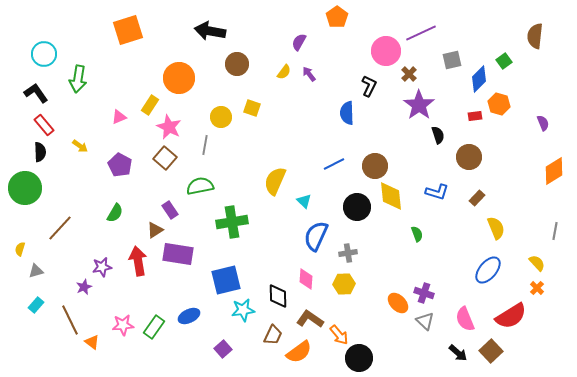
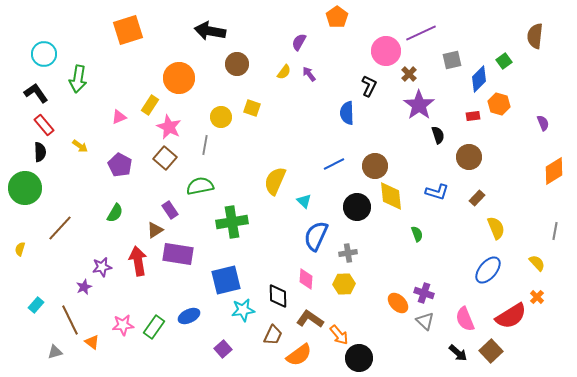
red rectangle at (475, 116): moved 2 px left
gray triangle at (36, 271): moved 19 px right, 81 px down
orange cross at (537, 288): moved 9 px down
orange semicircle at (299, 352): moved 3 px down
